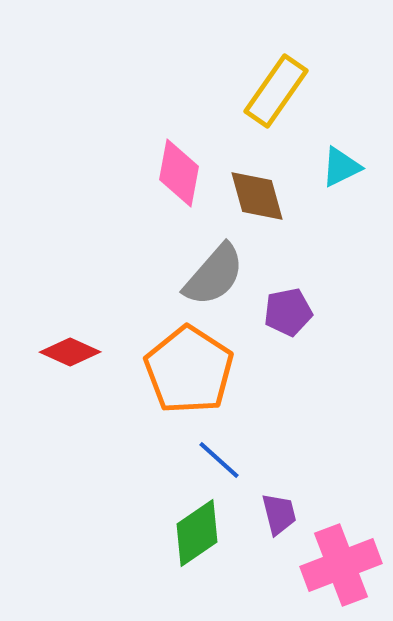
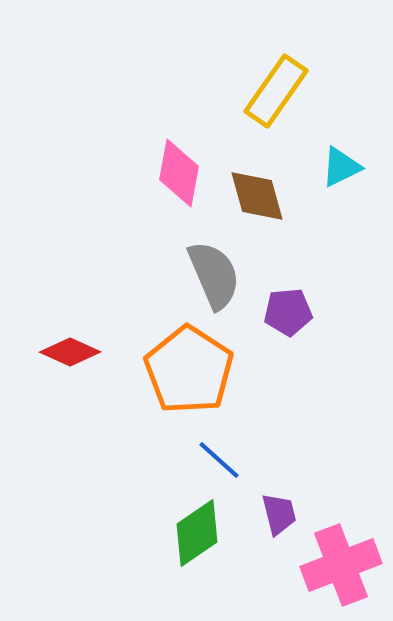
gray semicircle: rotated 64 degrees counterclockwise
purple pentagon: rotated 6 degrees clockwise
